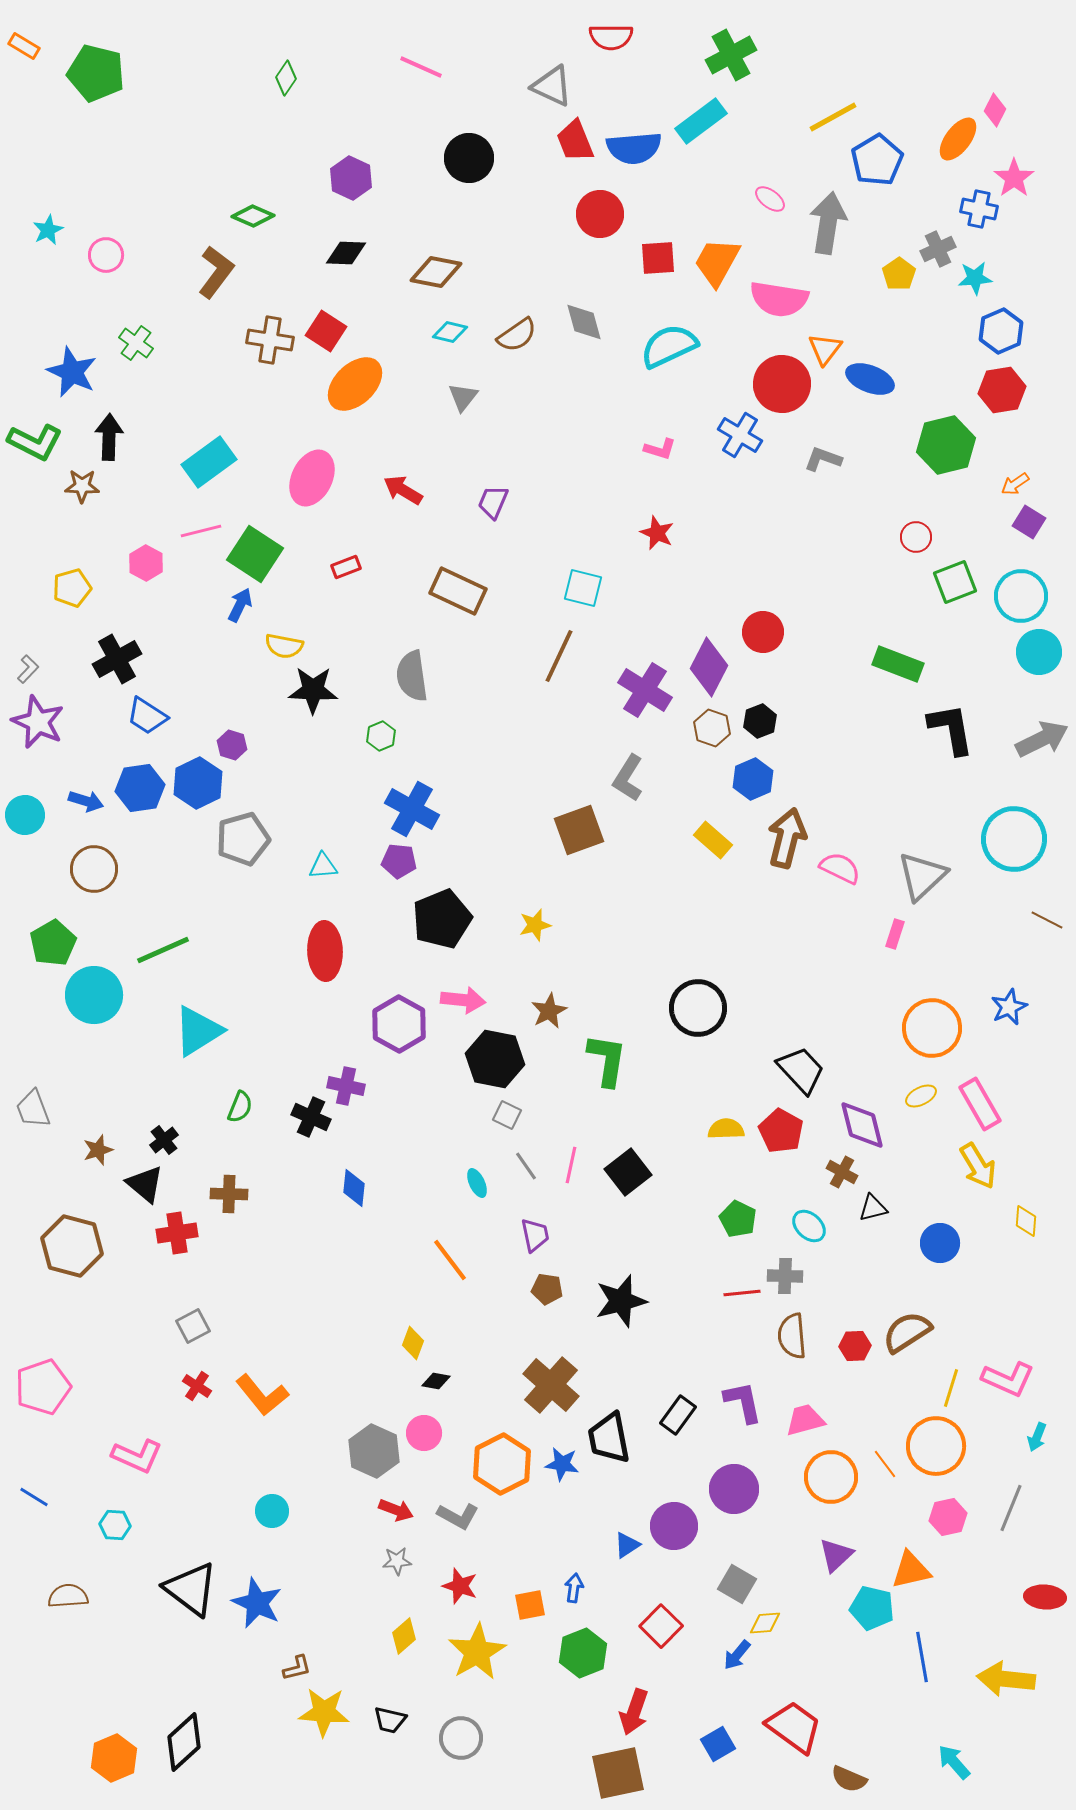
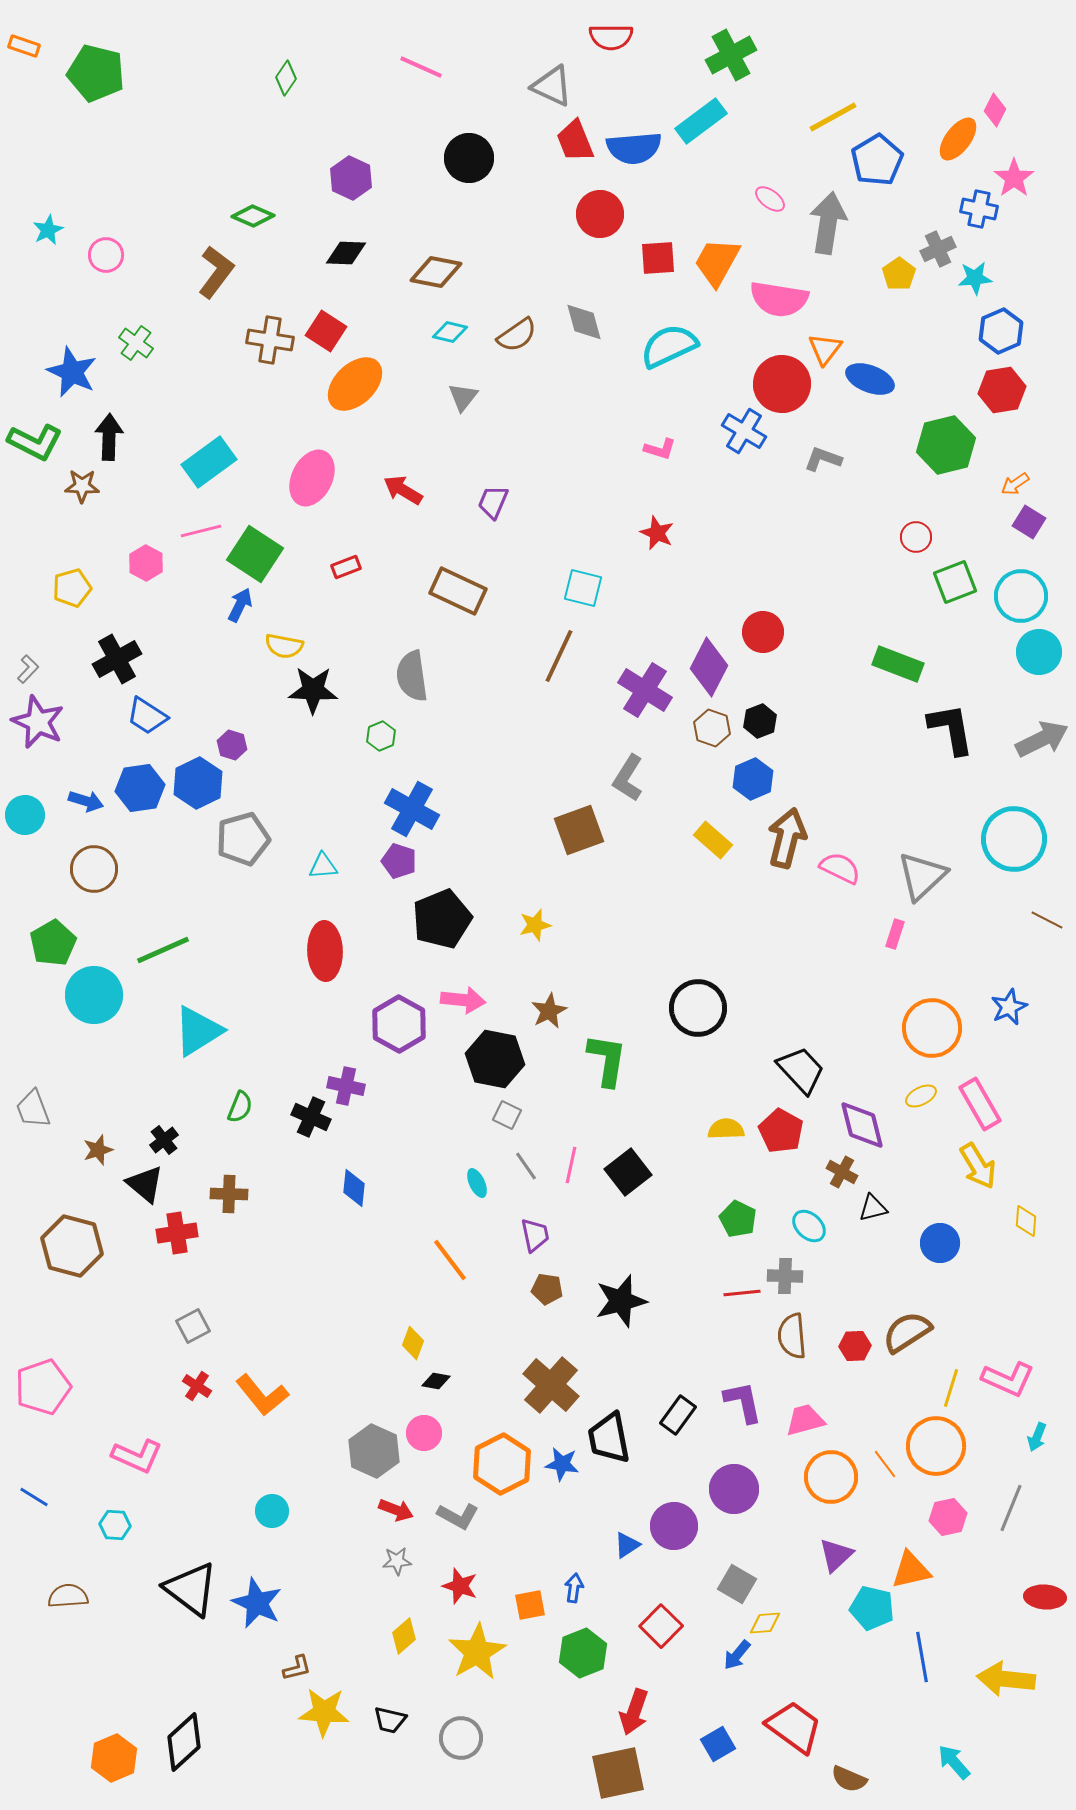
orange rectangle at (24, 46): rotated 12 degrees counterclockwise
blue cross at (740, 435): moved 4 px right, 4 px up
purple pentagon at (399, 861): rotated 12 degrees clockwise
